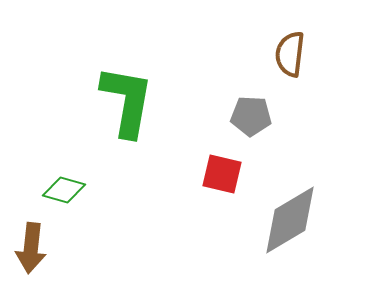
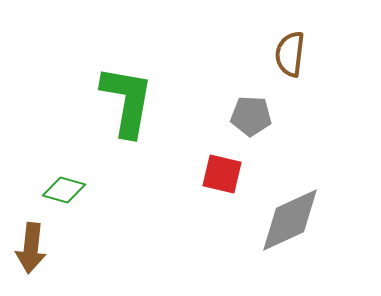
gray diamond: rotated 6 degrees clockwise
